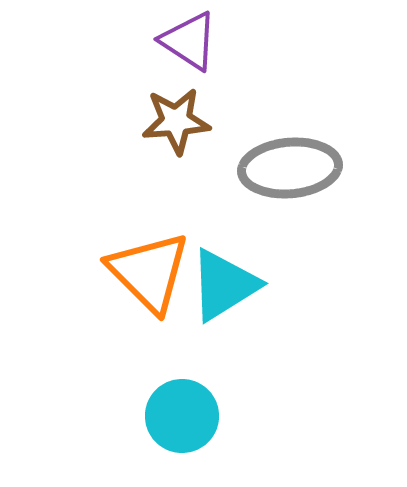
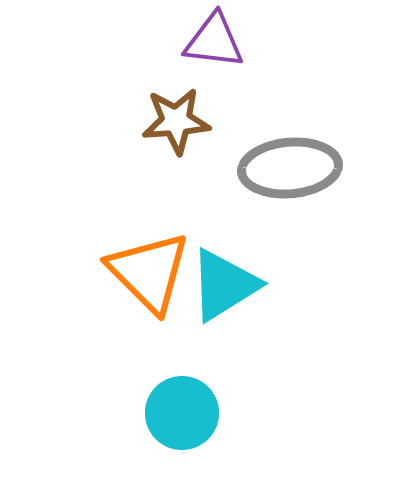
purple triangle: moved 25 px right; rotated 26 degrees counterclockwise
cyan circle: moved 3 px up
